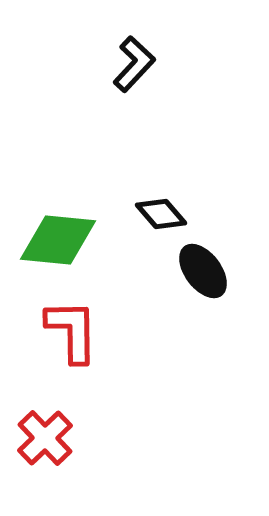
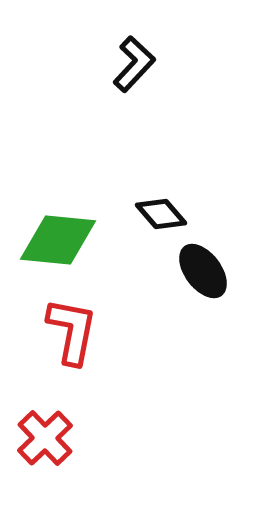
red L-shape: rotated 12 degrees clockwise
